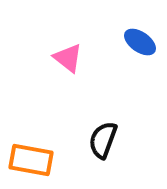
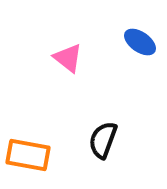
orange rectangle: moved 3 px left, 5 px up
